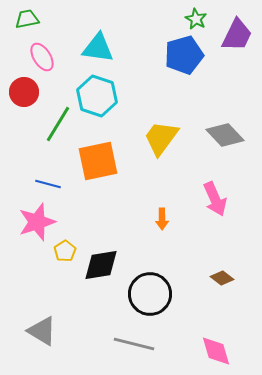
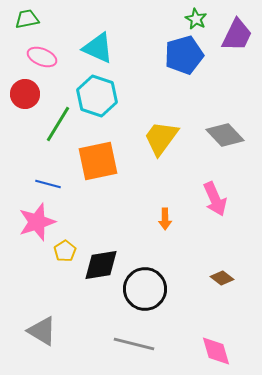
cyan triangle: rotated 16 degrees clockwise
pink ellipse: rotated 36 degrees counterclockwise
red circle: moved 1 px right, 2 px down
orange arrow: moved 3 px right
black circle: moved 5 px left, 5 px up
